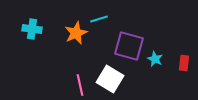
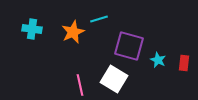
orange star: moved 3 px left, 1 px up
cyan star: moved 3 px right, 1 px down
white square: moved 4 px right
